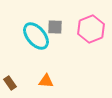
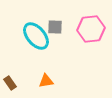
pink hexagon: rotated 16 degrees clockwise
orange triangle: rotated 14 degrees counterclockwise
